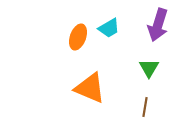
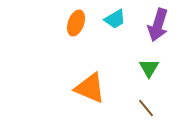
cyan trapezoid: moved 6 px right, 9 px up
orange ellipse: moved 2 px left, 14 px up
brown line: moved 1 px right, 1 px down; rotated 48 degrees counterclockwise
